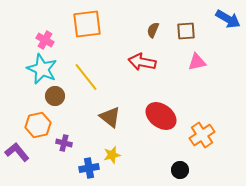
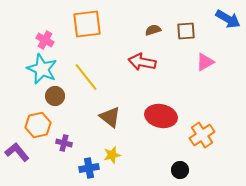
brown semicircle: rotated 49 degrees clockwise
pink triangle: moved 8 px right; rotated 18 degrees counterclockwise
red ellipse: rotated 24 degrees counterclockwise
